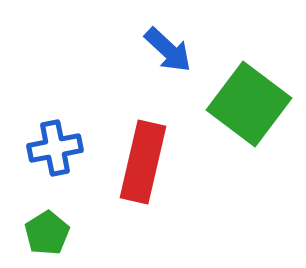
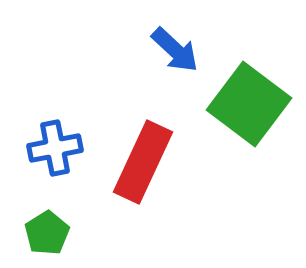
blue arrow: moved 7 px right
red rectangle: rotated 12 degrees clockwise
